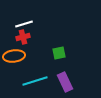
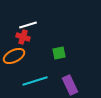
white line: moved 4 px right, 1 px down
red cross: rotated 32 degrees clockwise
orange ellipse: rotated 20 degrees counterclockwise
purple rectangle: moved 5 px right, 3 px down
